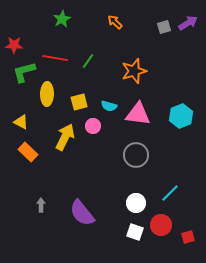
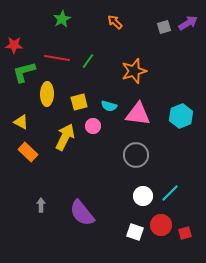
red line: moved 2 px right
white circle: moved 7 px right, 7 px up
red square: moved 3 px left, 4 px up
